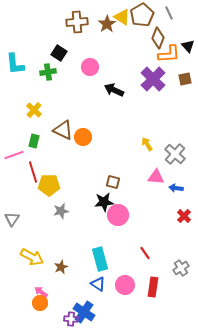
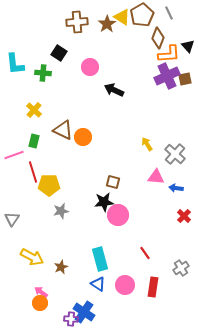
green cross at (48, 72): moved 5 px left, 1 px down; rotated 14 degrees clockwise
purple cross at (153, 79): moved 14 px right, 3 px up; rotated 20 degrees clockwise
